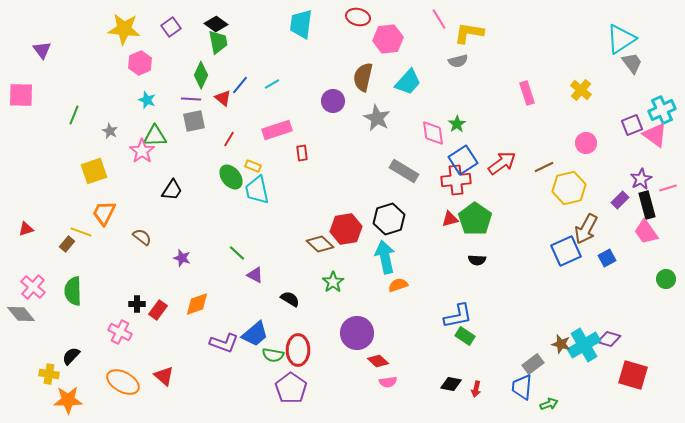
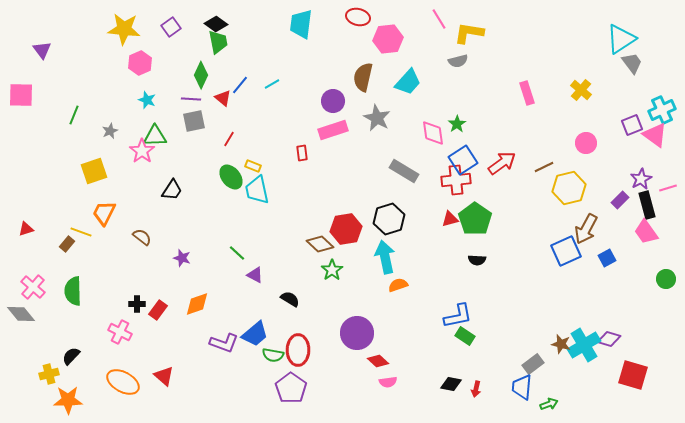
pink rectangle at (277, 130): moved 56 px right
gray star at (110, 131): rotated 21 degrees clockwise
green star at (333, 282): moved 1 px left, 12 px up
yellow cross at (49, 374): rotated 24 degrees counterclockwise
